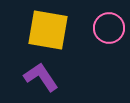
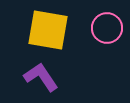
pink circle: moved 2 px left
